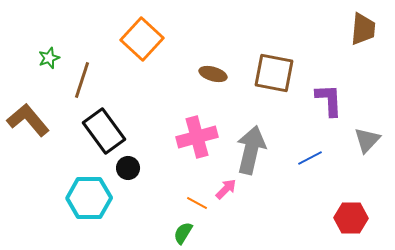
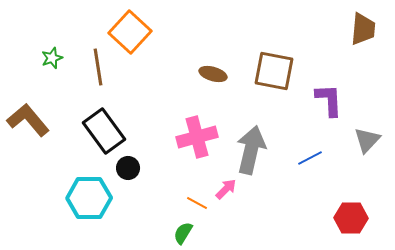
orange square: moved 12 px left, 7 px up
green star: moved 3 px right
brown square: moved 2 px up
brown line: moved 16 px right, 13 px up; rotated 27 degrees counterclockwise
